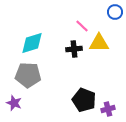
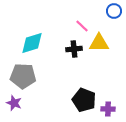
blue circle: moved 1 px left, 1 px up
gray pentagon: moved 5 px left, 1 px down
purple cross: rotated 16 degrees clockwise
